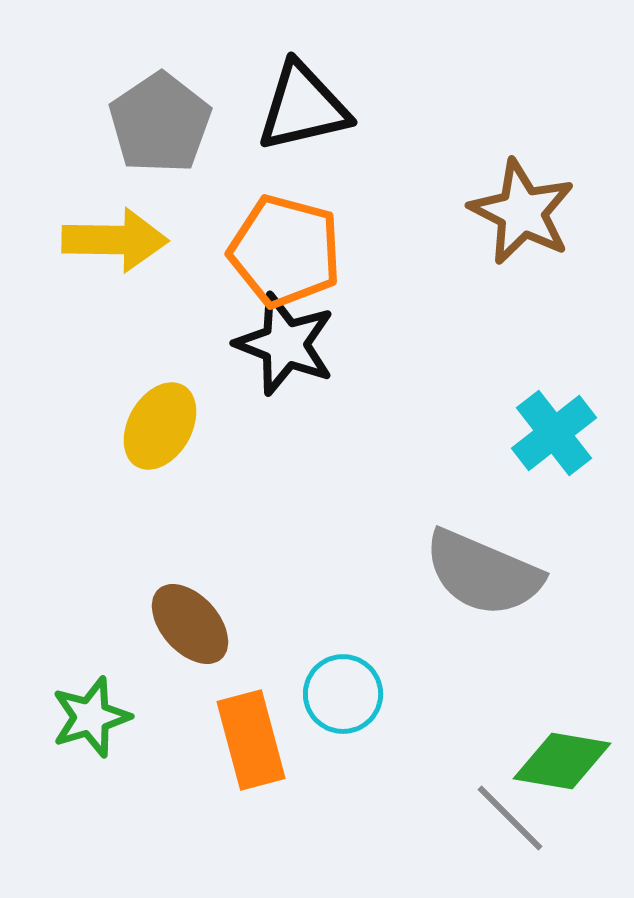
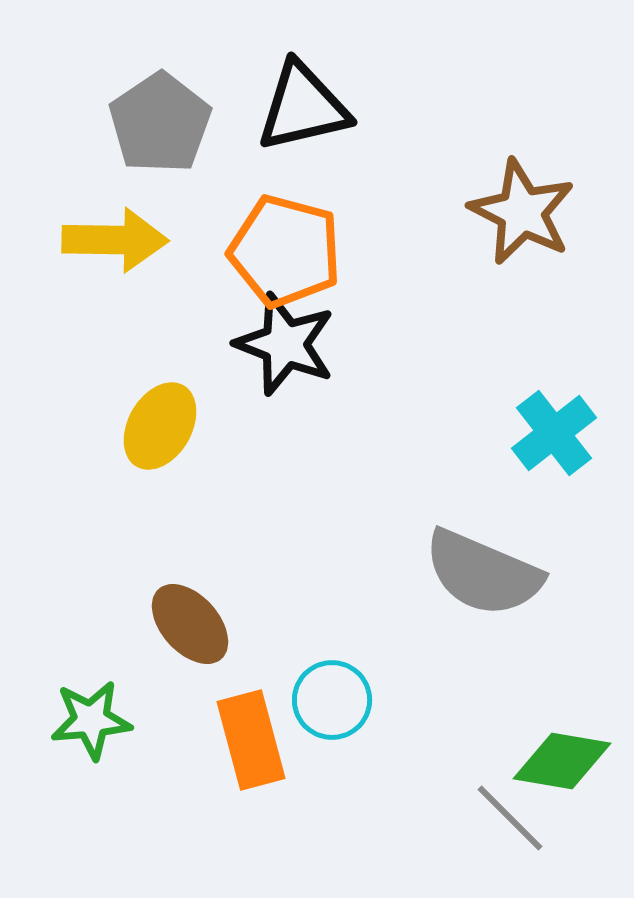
cyan circle: moved 11 px left, 6 px down
green star: moved 3 px down; rotated 12 degrees clockwise
